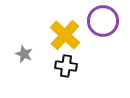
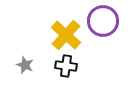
yellow cross: moved 1 px right
gray star: moved 1 px right, 11 px down
